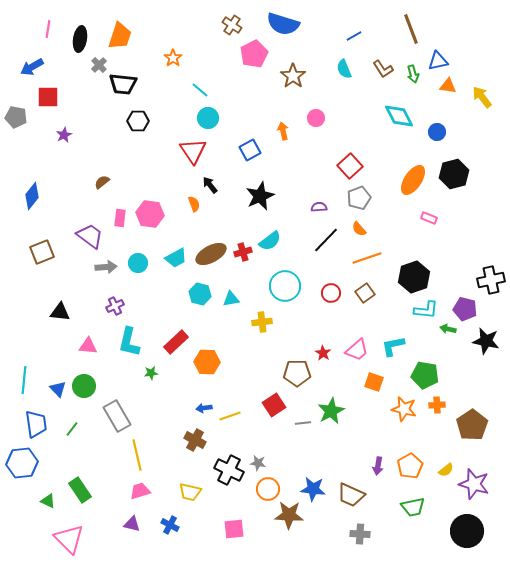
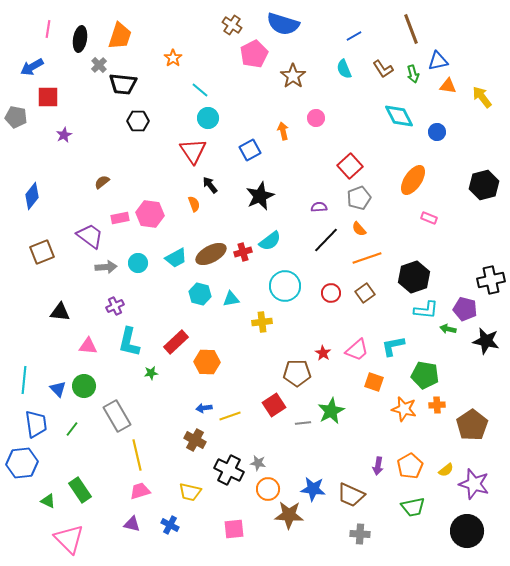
black hexagon at (454, 174): moved 30 px right, 11 px down
pink rectangle at (120, 218): rotated 72 degrees clockwise
